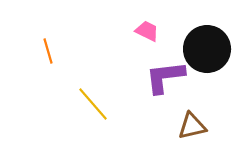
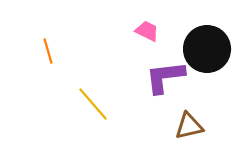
brown triangle: moved 3 px left
